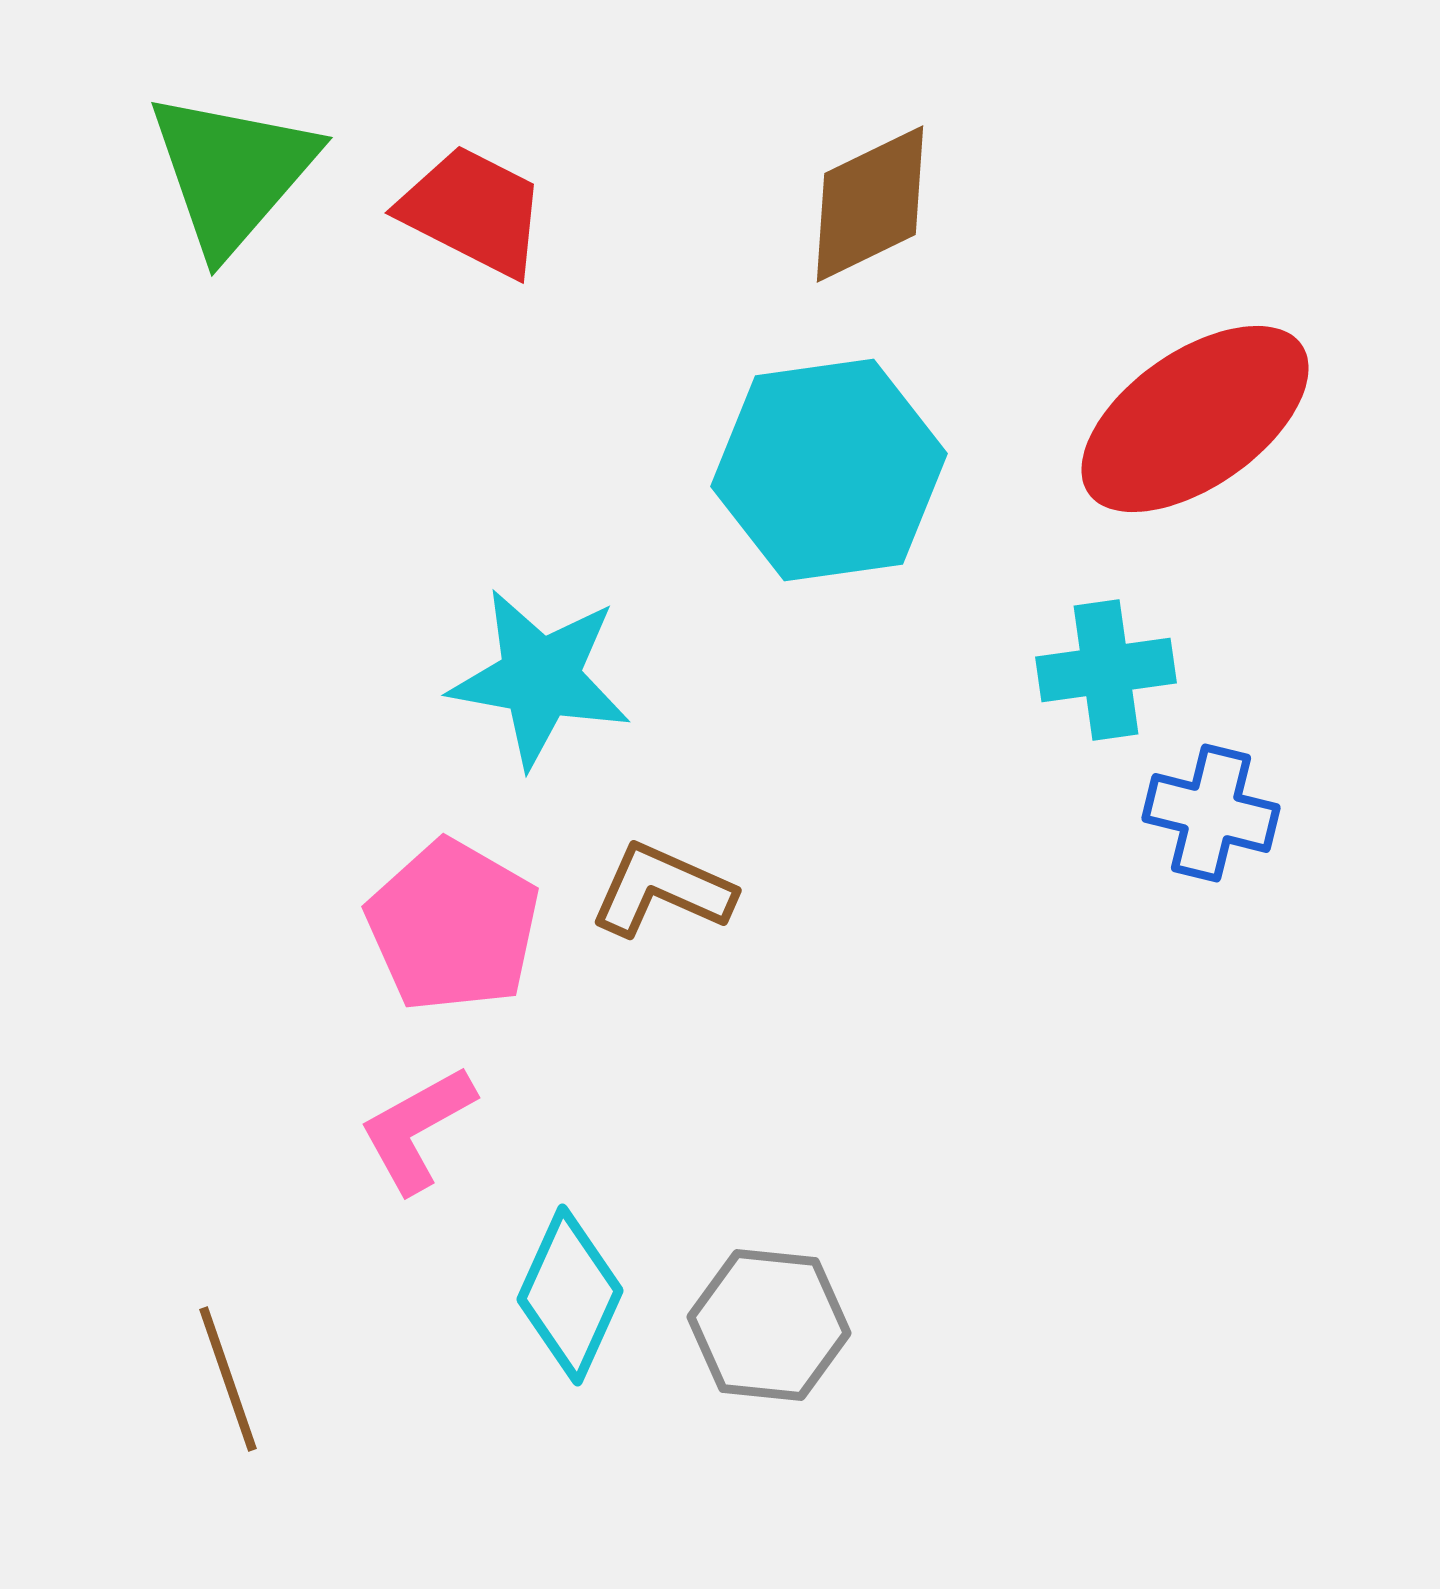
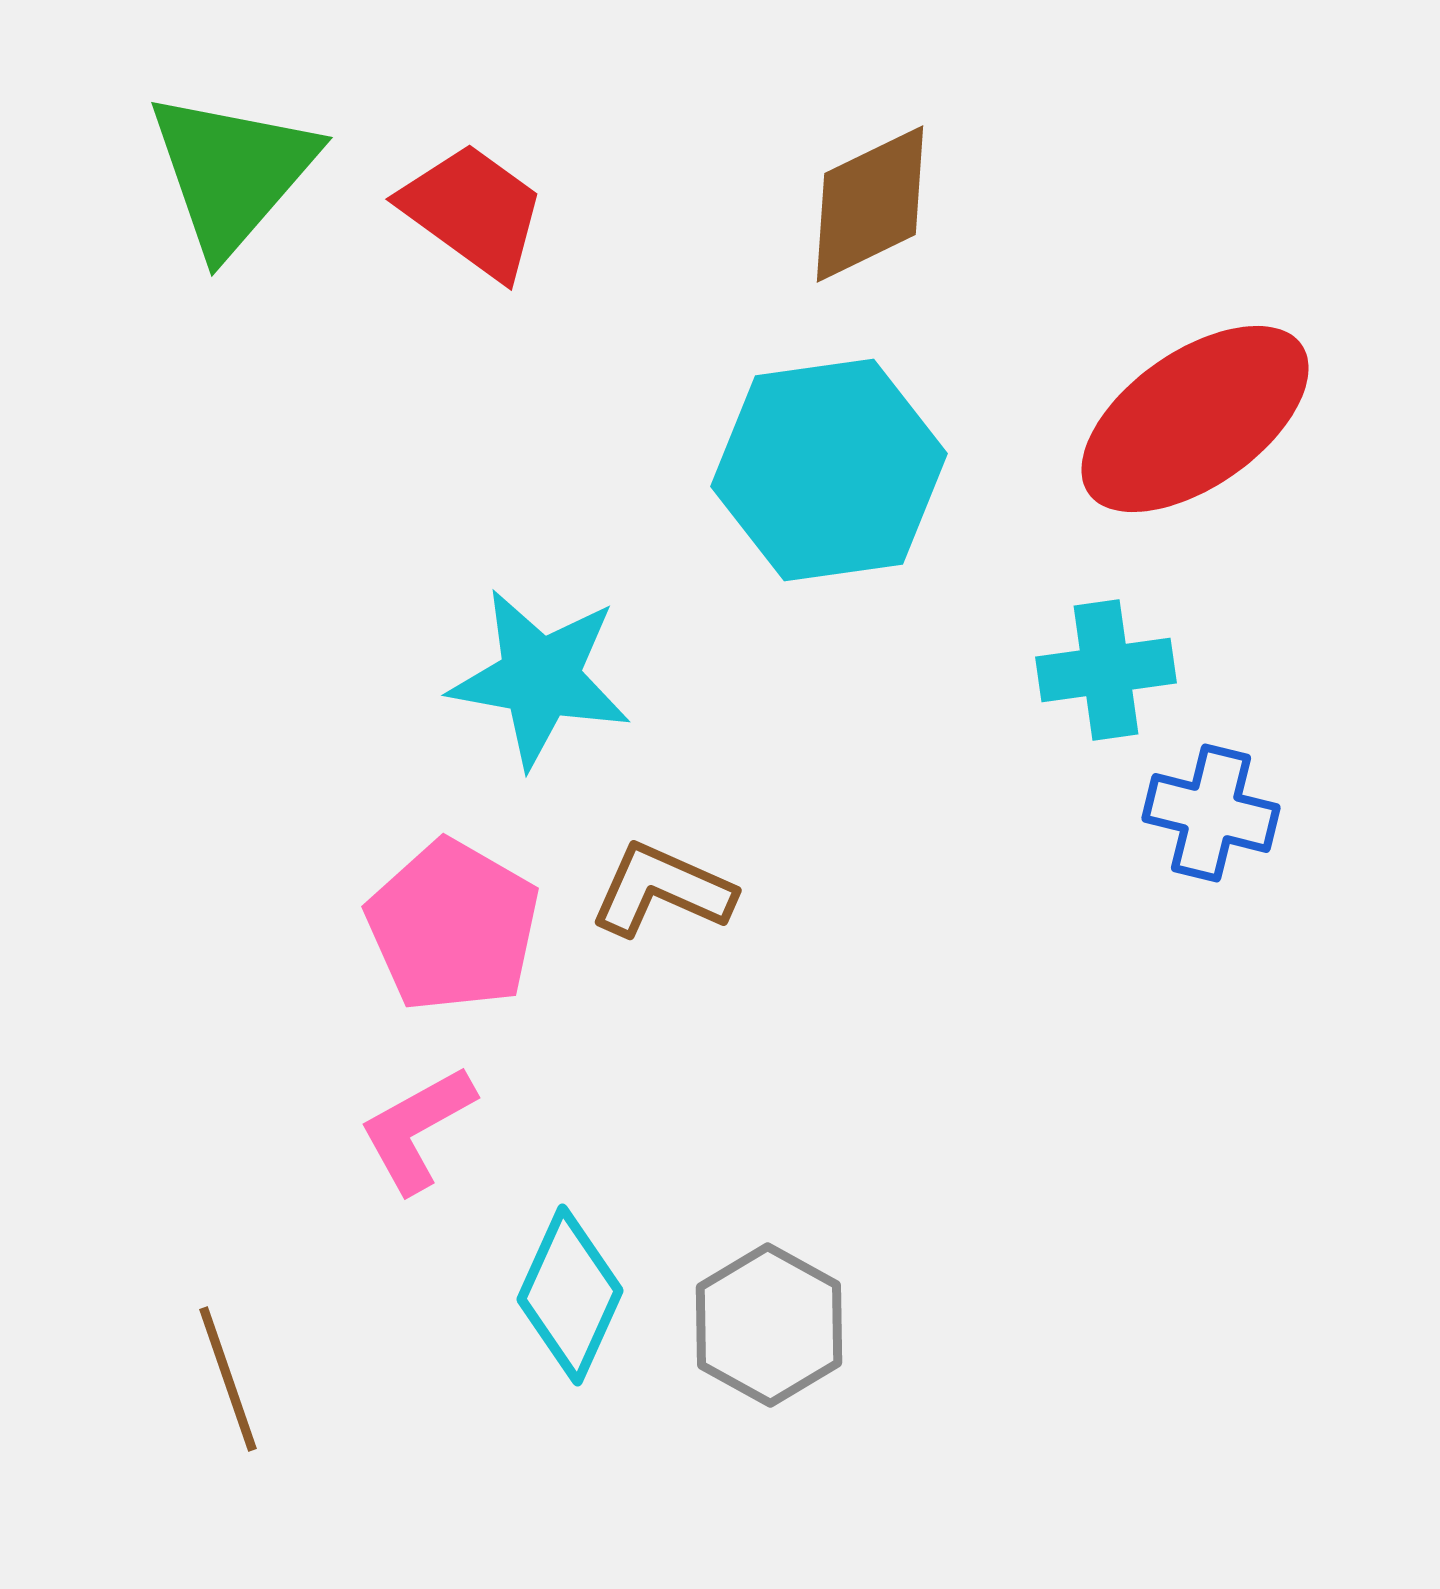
red trapezoid: rotated 9 degrees clockwise
gray hexagon: rotated 23 degrees clockwise
